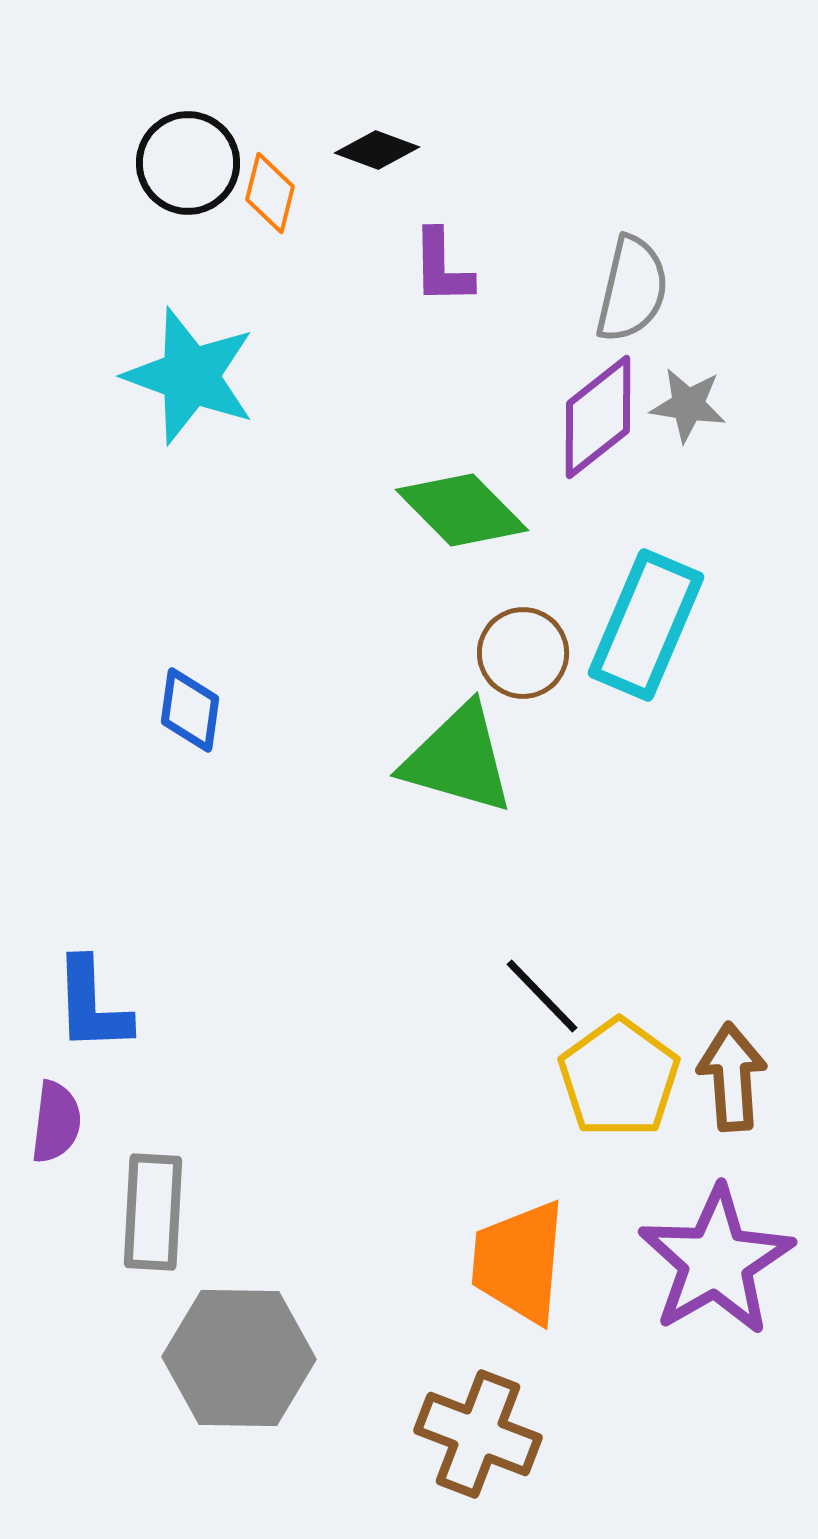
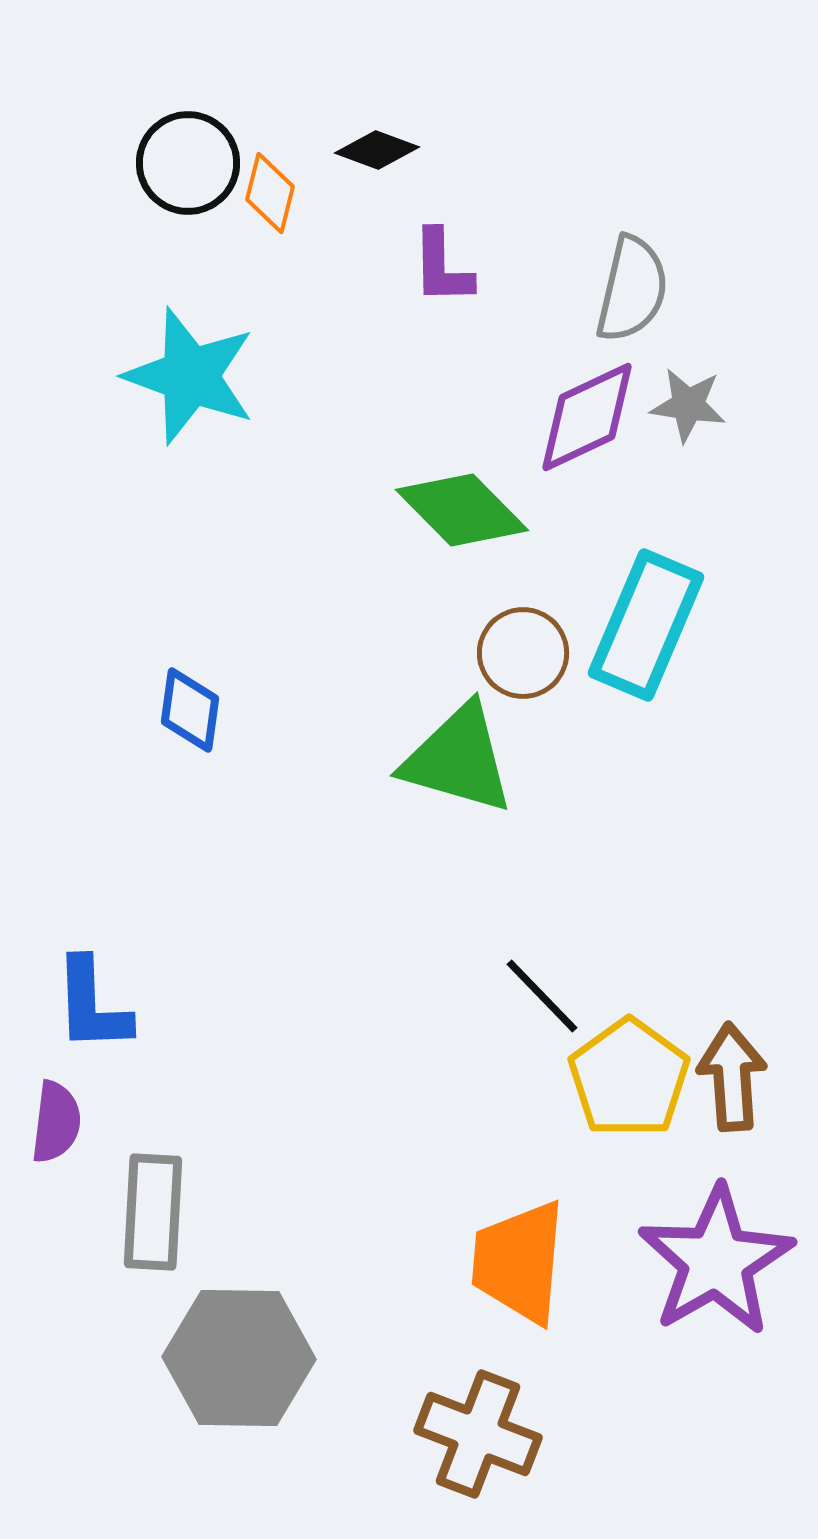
purple diamond: moved 11 px left; rotated 13 degrees clockwise
yellow pentagon: moved 10 px right
